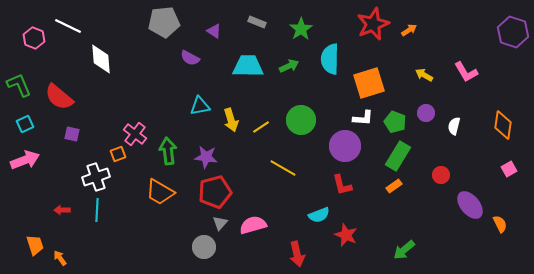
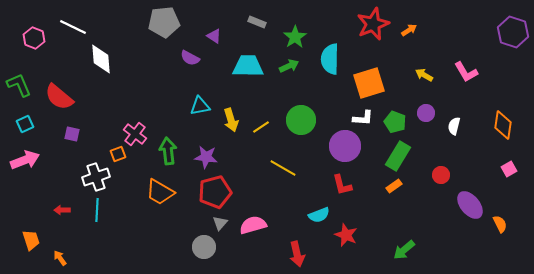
white line at (68, 26): moved 5 px right, 1 px down
green star at (301, 29): moved 6 px left, 8 px down
purple triangle at (214, 31): moved 5 px down
orange trapezoid at (35, 245): moved 4 px left, 5 px up
